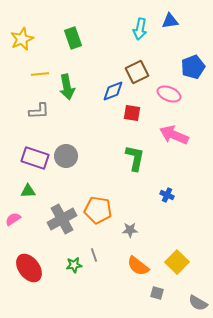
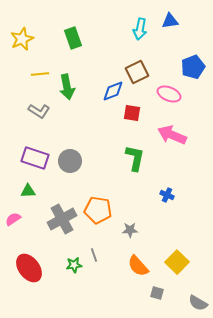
gray L-shape: rotated 35 degrees clockwise
pink arrow: moved 2 px left
gray circle: moved 4 px right, 5 px down
orange semicircle: rotated 10 degrees clockwise
